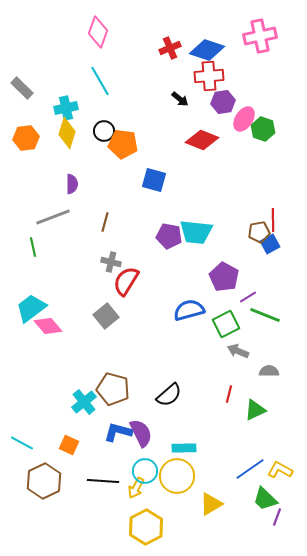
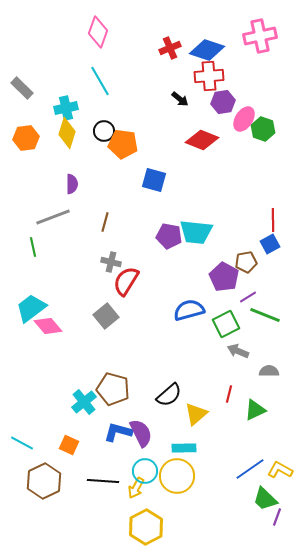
brown pentagon at (259, 232): moved 13 px left, 30 px down
yellow triangle at (211, 504): moved 15 px left, 90 px up; rotated 10 degrees counterclockwise
